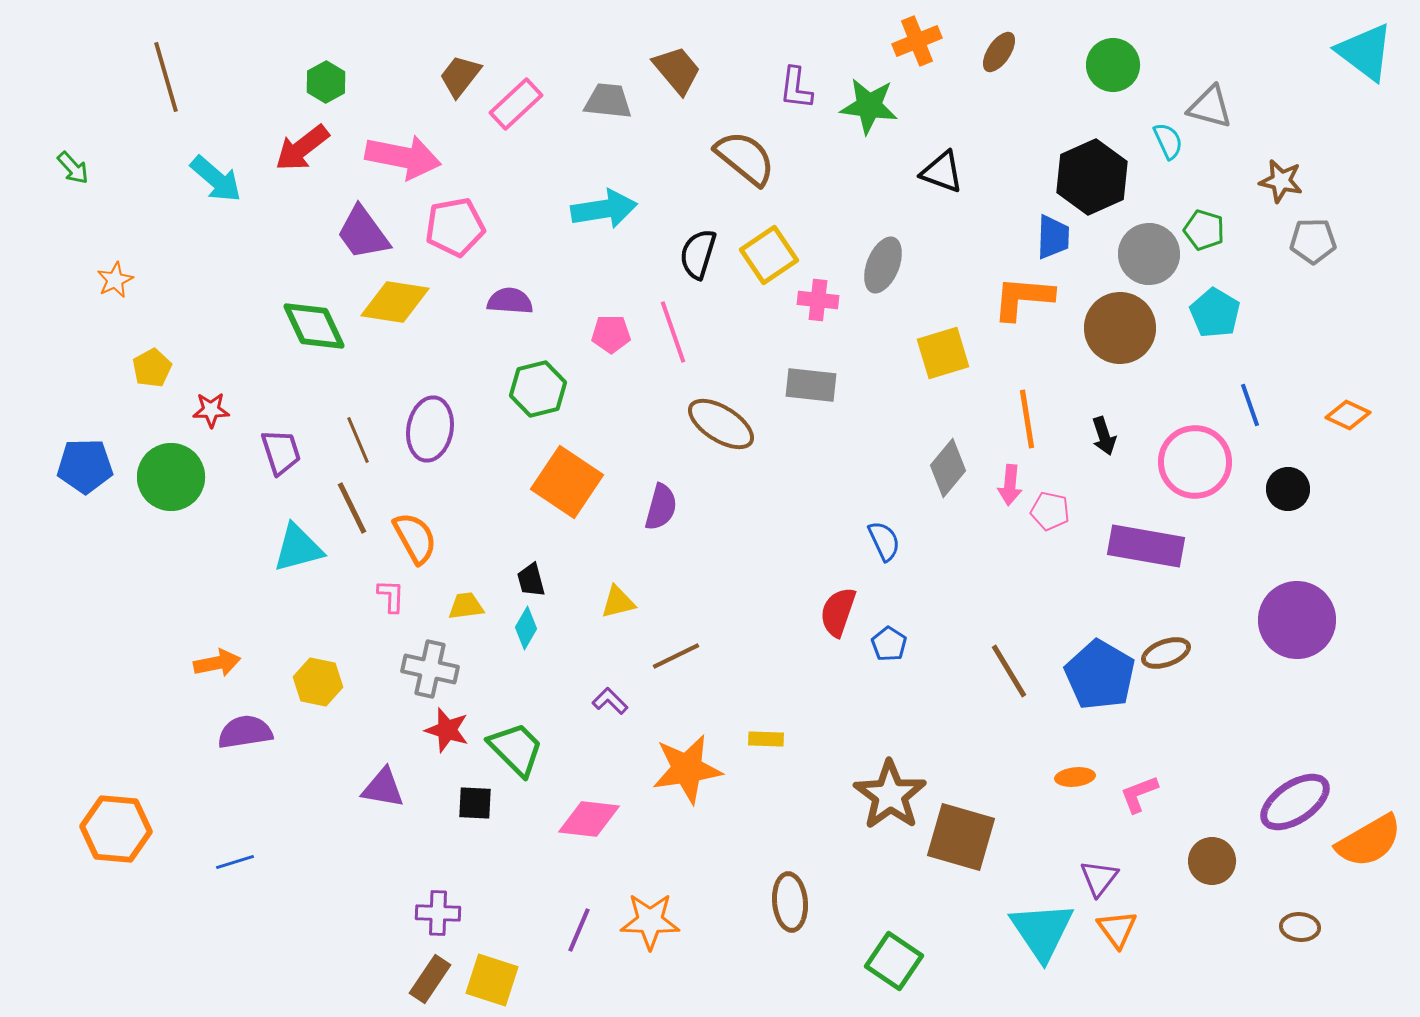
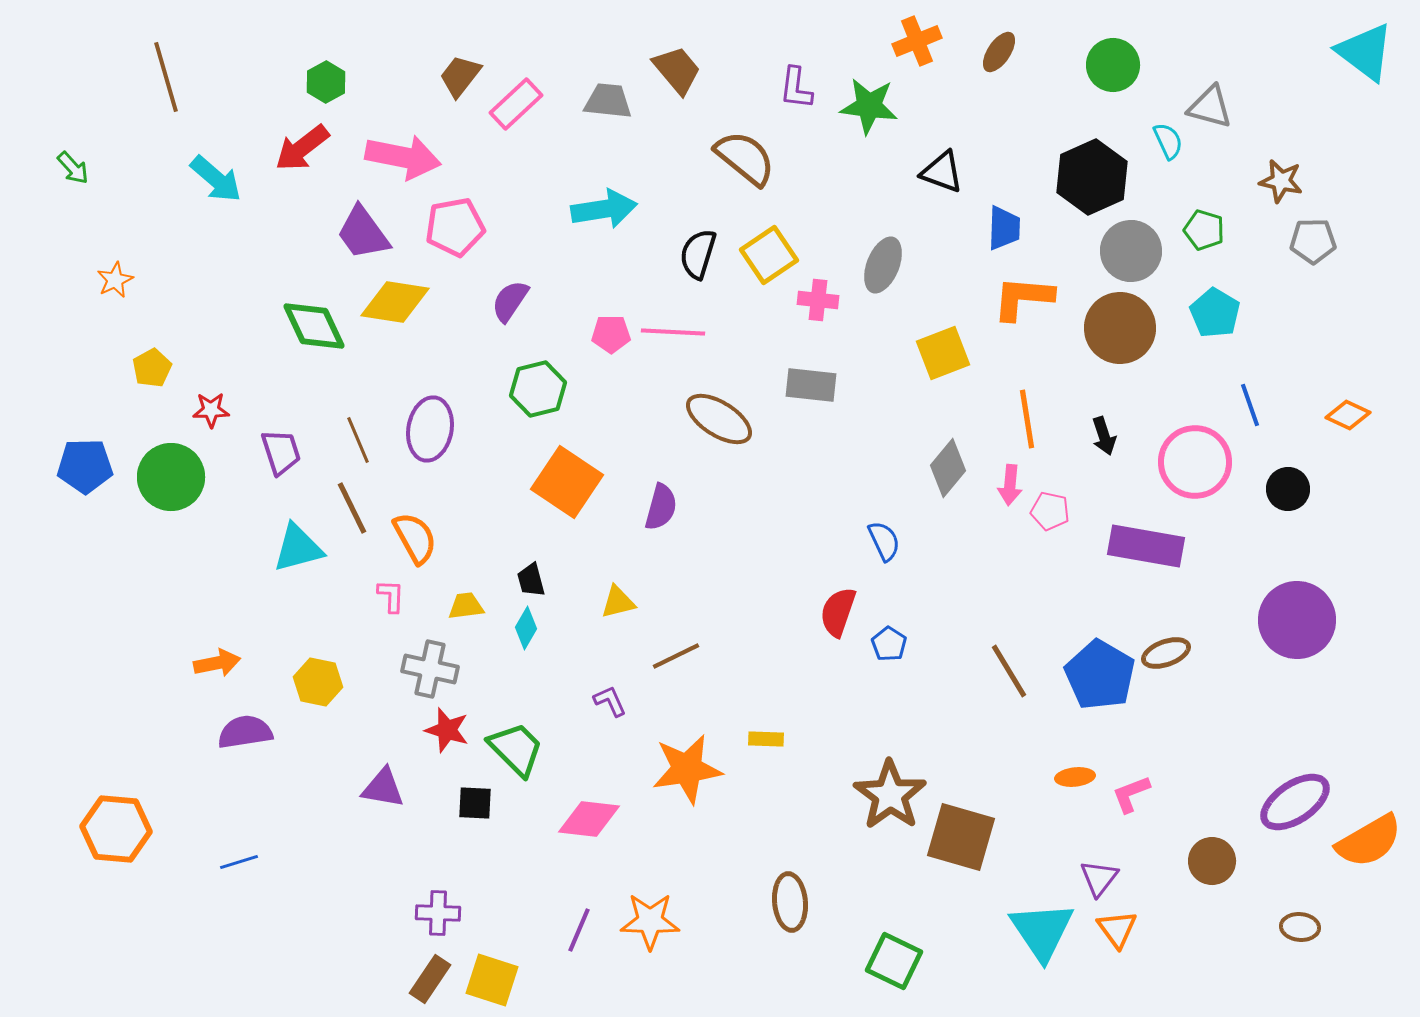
blue trapezoid at (1053, 237): moved 49 px left, 9 px up
gray circle at (1149, 254): moved 18 px left, 3 px up
purple semicircle at (510, 301): rotated 60 degrees counterclockwise
pink line at (673, 332): rotated 68 degrees counterclockwise
yellow square at (943, 353): rotated 4 degrees counterclockwise
brown ellipse at (721, 424): moved 2 px left, 5 px up
purple L-shape at (610, 701): rotated 21 degrees clockwise
pink L-shape at (1139, 794): moved 8 px left
blue line at (235, 862): moved 4 px right
green square at (894, 961): rotated 8 degrees counterclockwise
